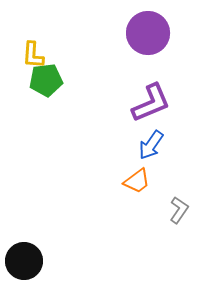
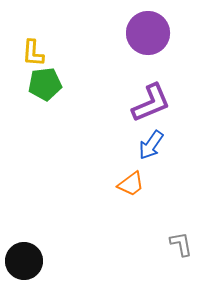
yellow L-shape: moved 2 px up
green pentagon: moved 1 px left, 4 px down
orange trapezoid: moved 6 px left, 3 px down
gray L-shape: moved 2 px right, 34 px down; rotated 44 degrees counterclockwise
